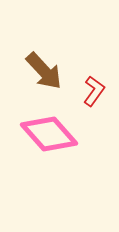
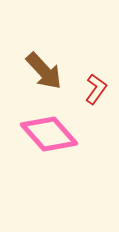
red L-shape: moved 2 px right, 2 px up
